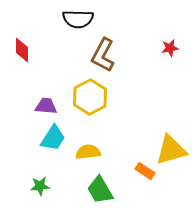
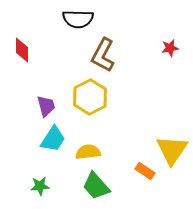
purple trapezoid: rotated 70 degrees clockwise
cyan trapezoid: moved 1 px down
yellow triangle: moved 1 px right; rotated 40 degrees counterclockwise
green trapezoid: moved 4 px left, 4 px up; rotated 12 degrees counterclockwise
